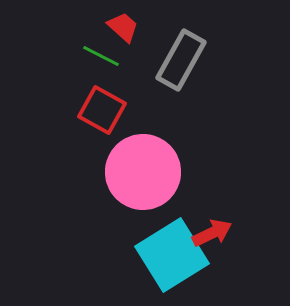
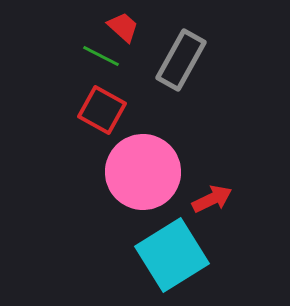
red arrow: moved 34 px up
